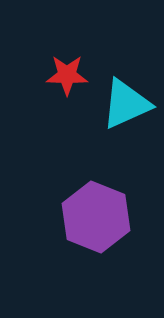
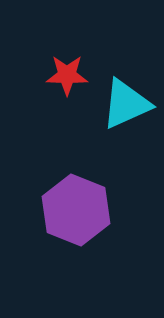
purple hexagon: moved 20 px left, 7 px up
